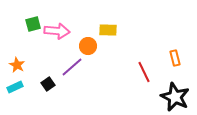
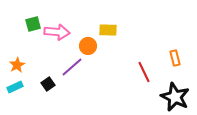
pink arrow: moved 1 px down
orange star: rotated 14 degrees clockwise
